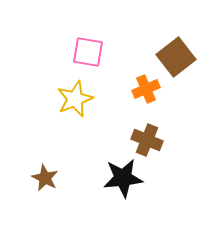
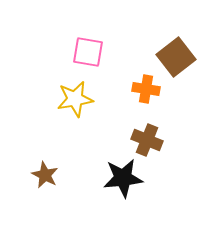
orange cross: rotated 32 degrees clockwise
yellow star: rotated 12 degrees clockwise
brown star: moved 3 px up
